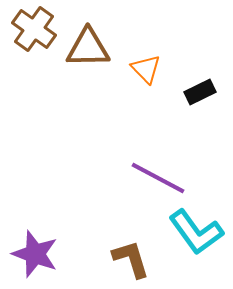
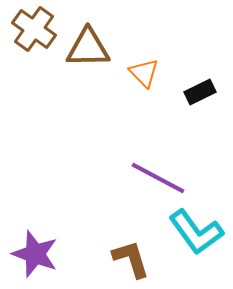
orange triangle: moved 2 px left, 4 px down
